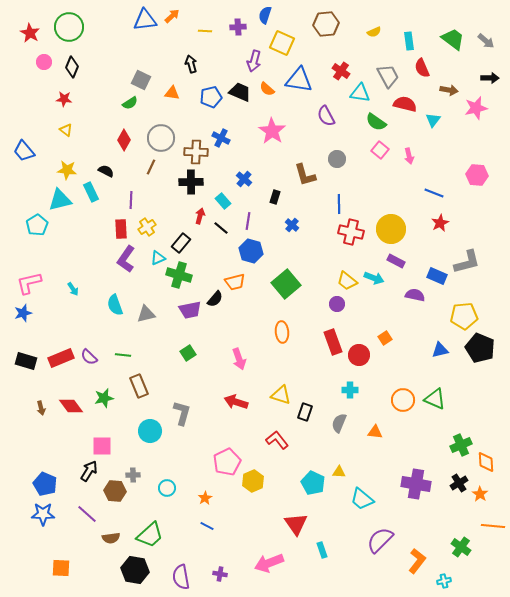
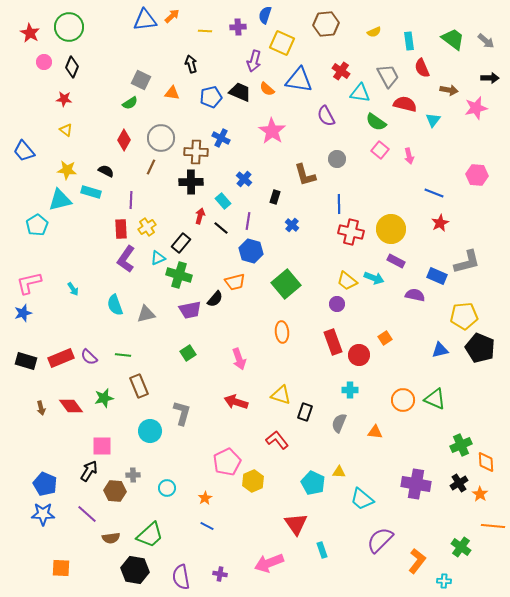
cyan rectangle at (91, 192): rotated 48 degrees counterclockwise
cyan cross at (444, 581): rotated 16 degrees clockwise
